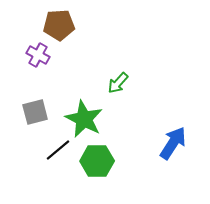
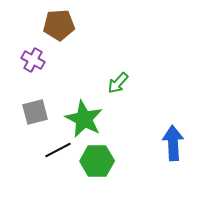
purple cross: moved 5 px left, 5 px down
blue arrow: rotated 36 degrees counterclockwise
black line: rotated 12 degrees clockwise
